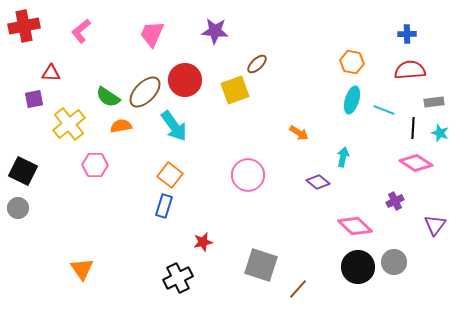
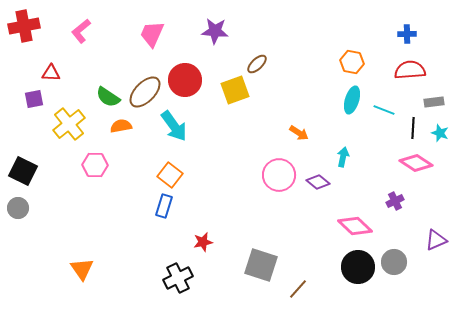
pink circle at (248, 175): moved 31 px right
purple triangle at (435, 225): moved 1 px right, 15 px down; rotated 30 degrees clockwise
